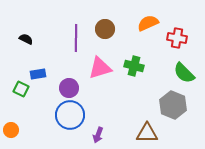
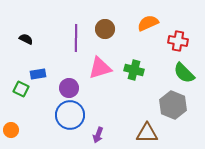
red cross: moved 1 px right, 3 px down
green cross: moved 4 px down
